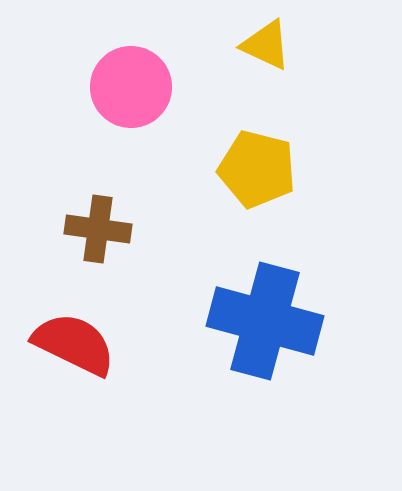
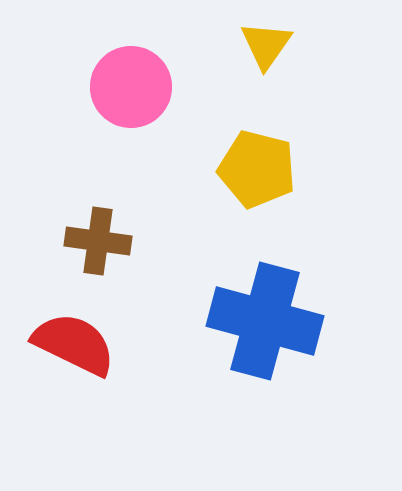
yellow triangle: rotated 40 degrees clockwise
brown cross: moved 12 px down
